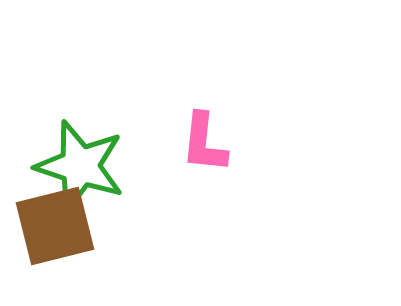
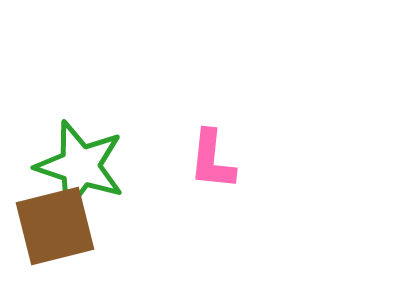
pink L-shape: moved 8 px right, 17 px down
